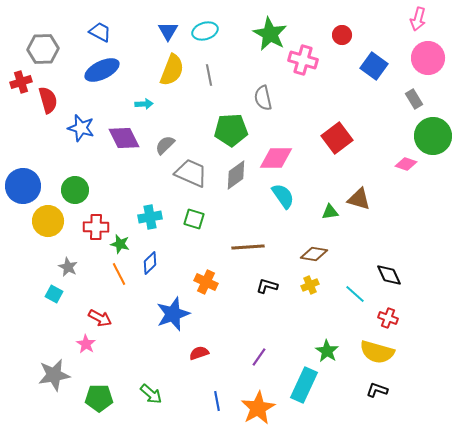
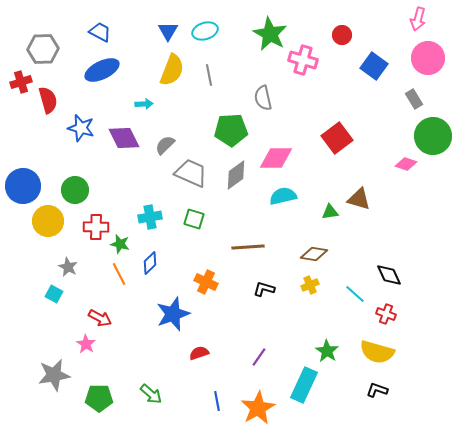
cyan semicircle at (283, 196): rotated 68 degrees counterclockwise
black L-shape at (267, 286): moved 3 px left, 3 px down
red cross at (388, 318): moved 2 px left, 4 px up
